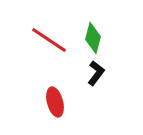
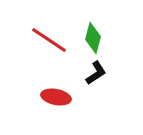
black L-shape: rotated 20 degrees clockwise
red ellipse: moved 1 px right, 5 px up; rotated 64 degrees counterclockwise
